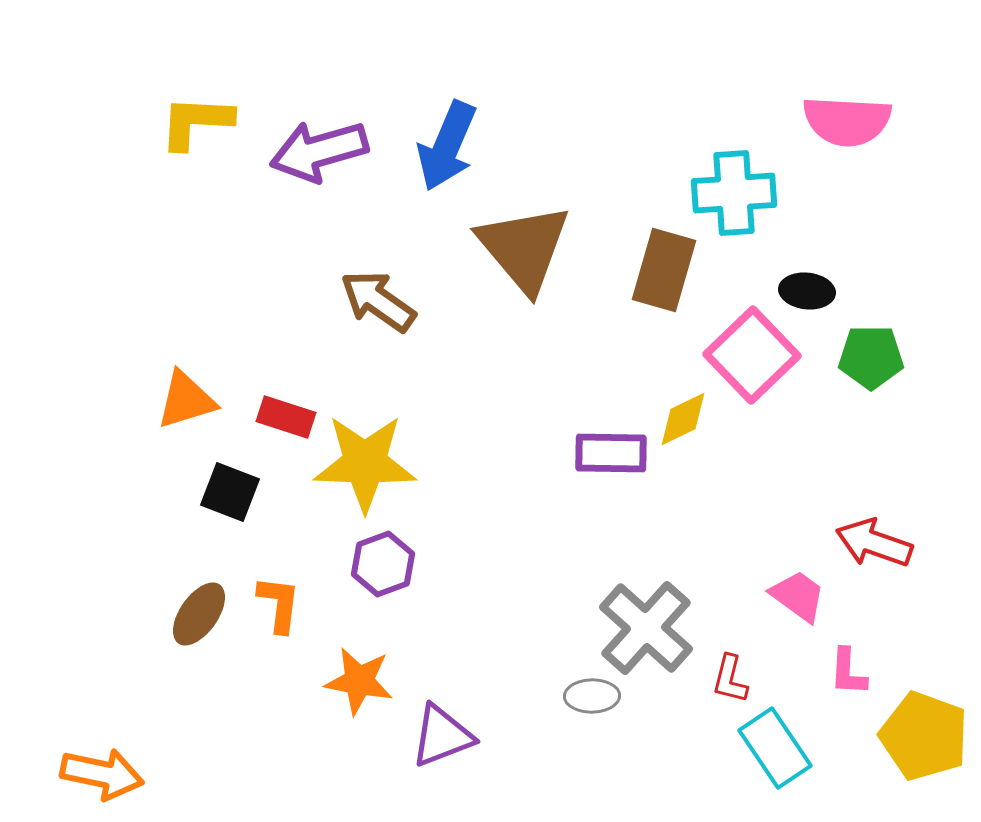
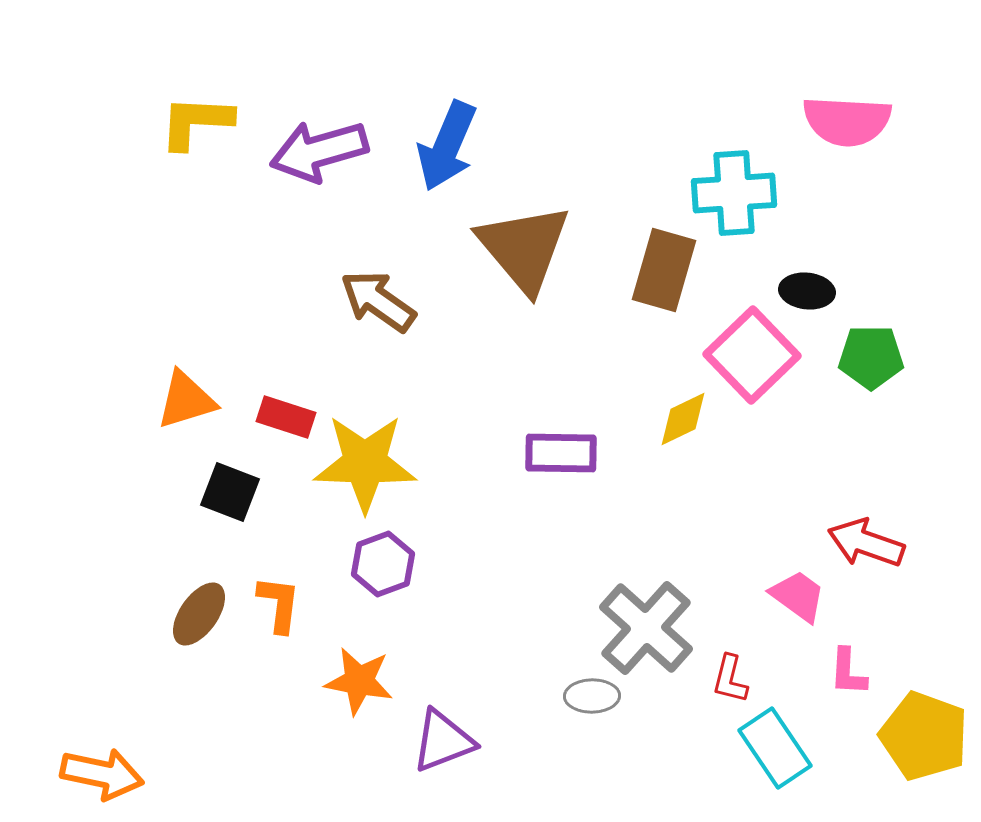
purple rectangle: moved 50 px left
red arrow: moved 8 px left
purple triangle: moved 1 px right, 5 px down
